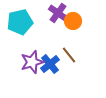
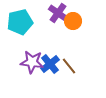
brown line: moved 11 px down
purple star: rotated 25 degrees clockwise
